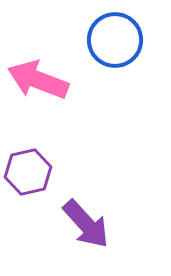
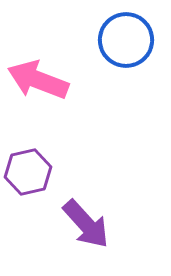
blue circle: moved 11 px right
